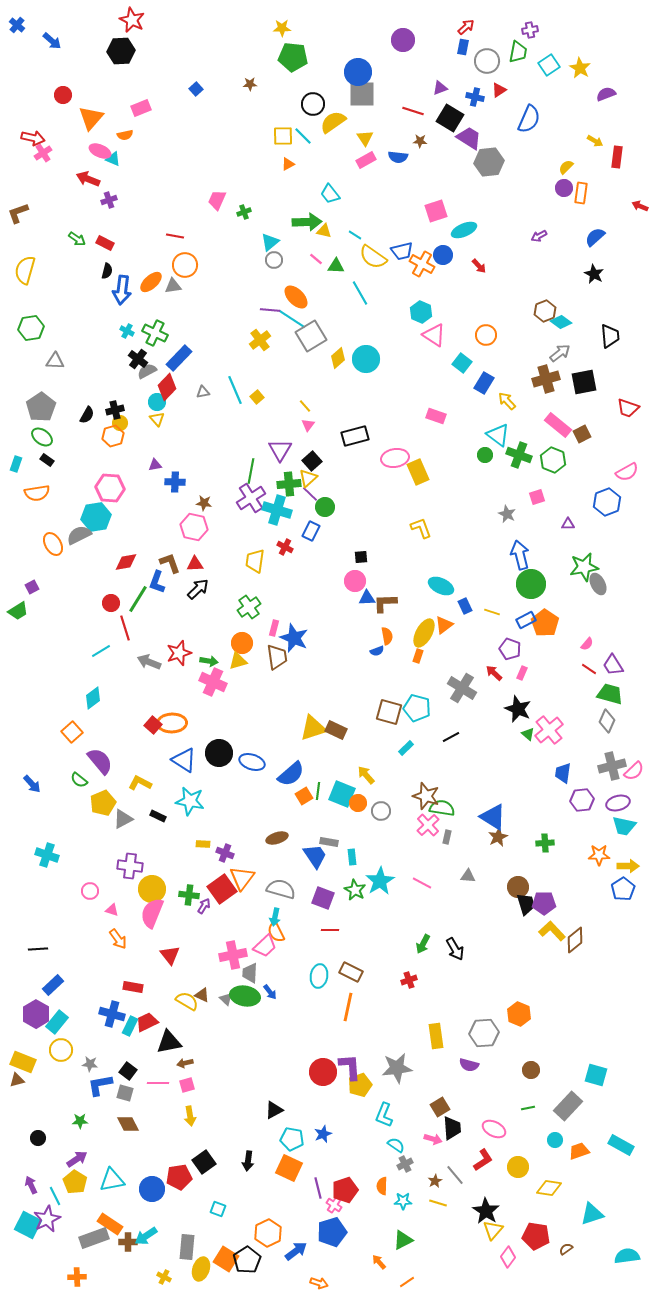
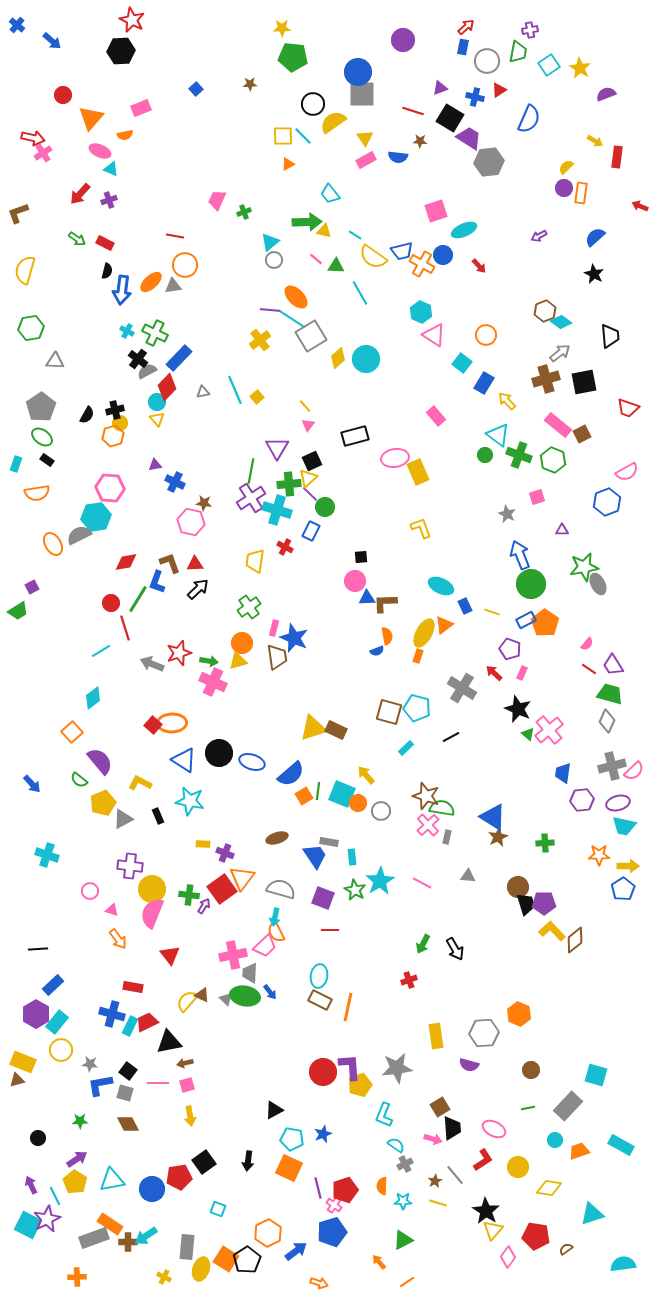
cyan triangle at (113, 159): moved 2 px left, 10 px down
red arrow at (88, 179): moved 8 px left, 15 px down; rotated 70 degrees counterclockwise
pink rectangle at (436, 416): rotated 30 degrees clockwise
purple triangle at (280, 450): moved 3 px left, 2 px up
black square at (312, 461): rotated 18 degrees clockwise
blue cross at (175, 482): rotated 24 degrees clockwise
purple triangle at (568, 524): moved 6 px left, 6 px down
pink hexagon at (194, 527): moved 3 px left, 5 px up
blue arrow at (520, 555): rotated 8 degrees counterclockwise
gray arrow at (149, 662): moved 3 px right, 2 px down
black rectangle at (158, 816): rotated 42 degrees clockwise
brown rectangle at (351, 972): moved 31 px left, 28 px down
yellow semicircle at (187, 1001): rotated 80 degrees counterclockwise
cyan semicircle at (627, 1256): moved 4 px left, 8 px down
